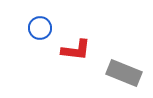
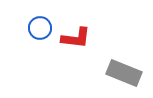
red L-shape: moved 12 px up
